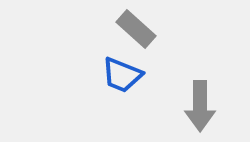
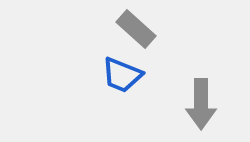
gray arrow: moved 1 px right, 2 px up
